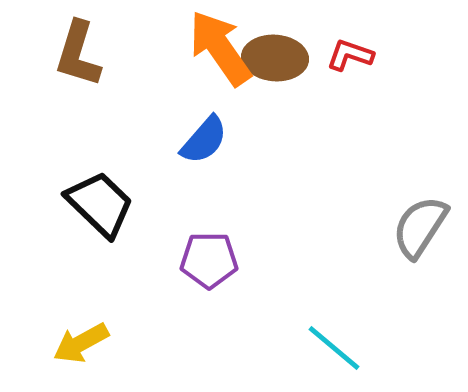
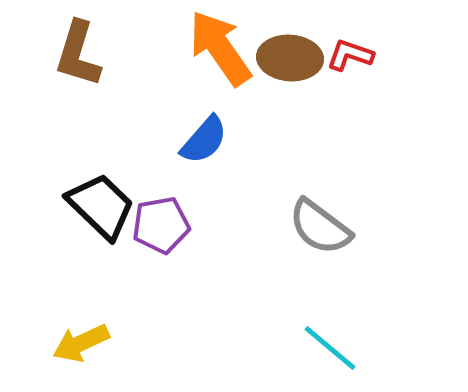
brown ellipse: moved 15 px right
black trapezoid: moved 1 px right, 2 px down
gray semicircle: moved 100 px left; rotated 86 degrees counterclockwise
purple pentagon: moved 48 px left, 35 px up; rotated 10 degrees counterclockwise
yellow arrow: rotated 4 degrees clockwise
cyan line: moved 4 px left
